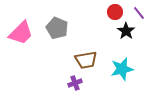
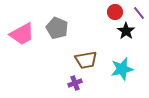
pink trapezoid: moved 1 px right, 1 px down; rotated 16 degrees clockwise
